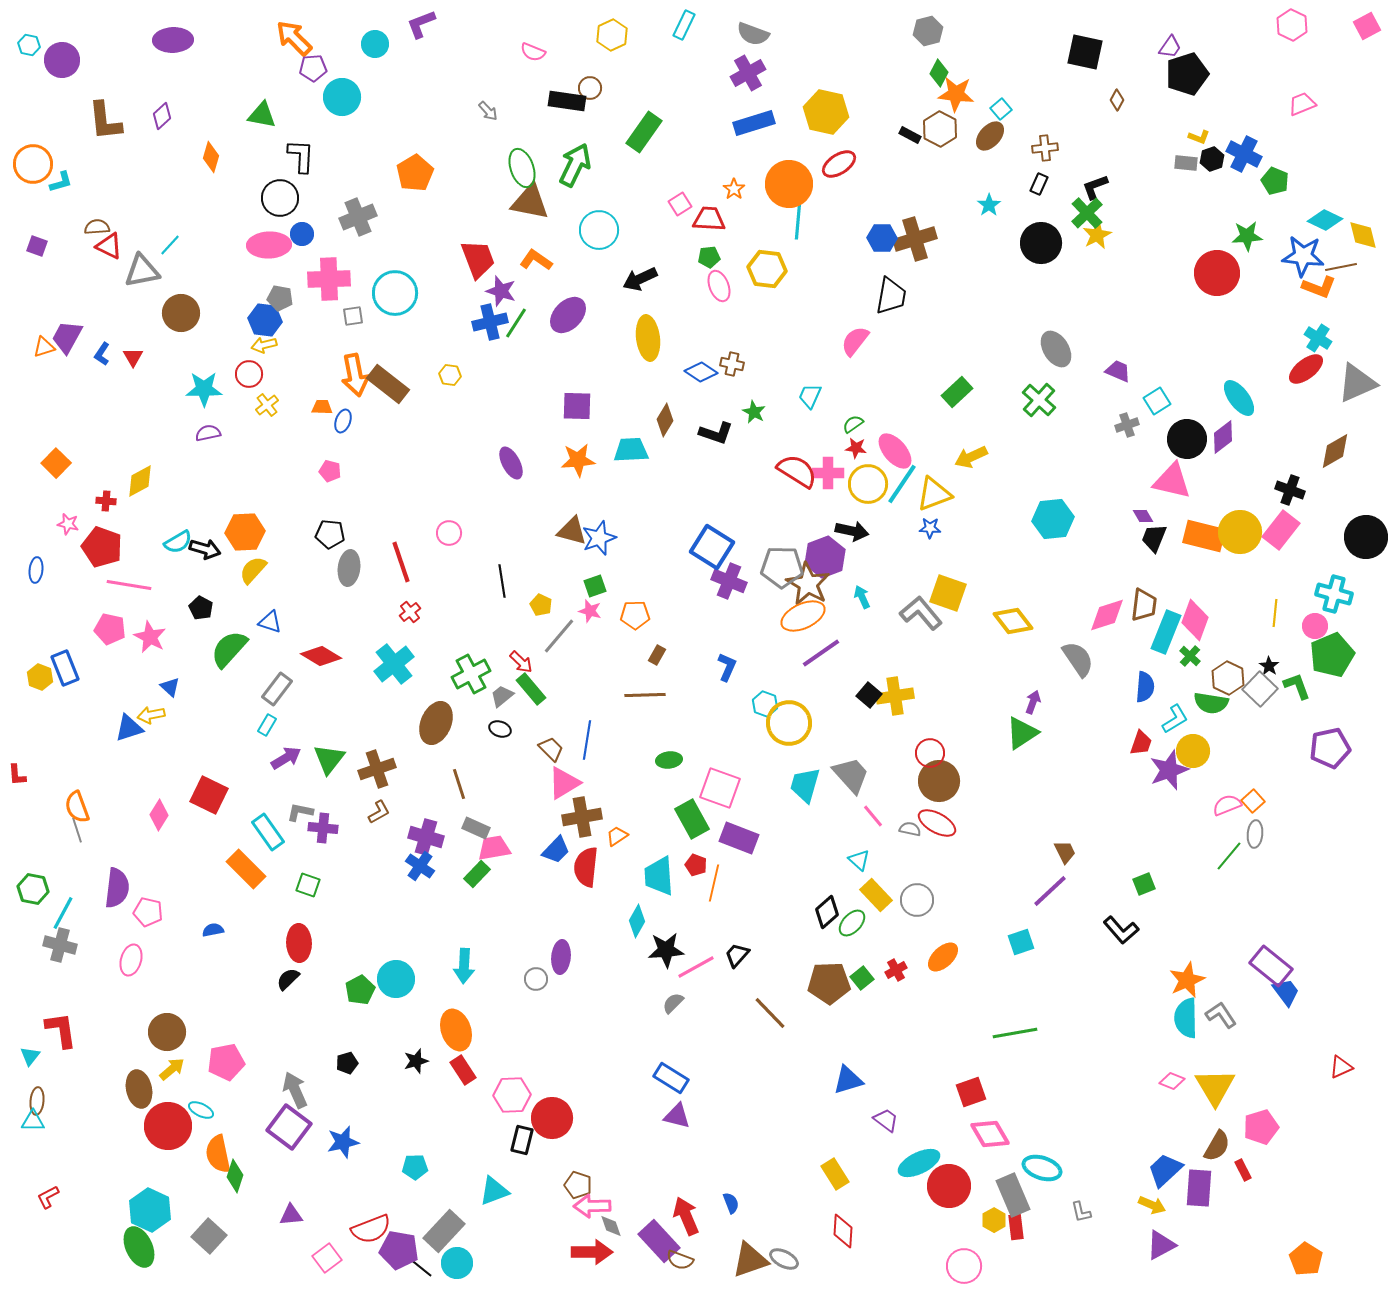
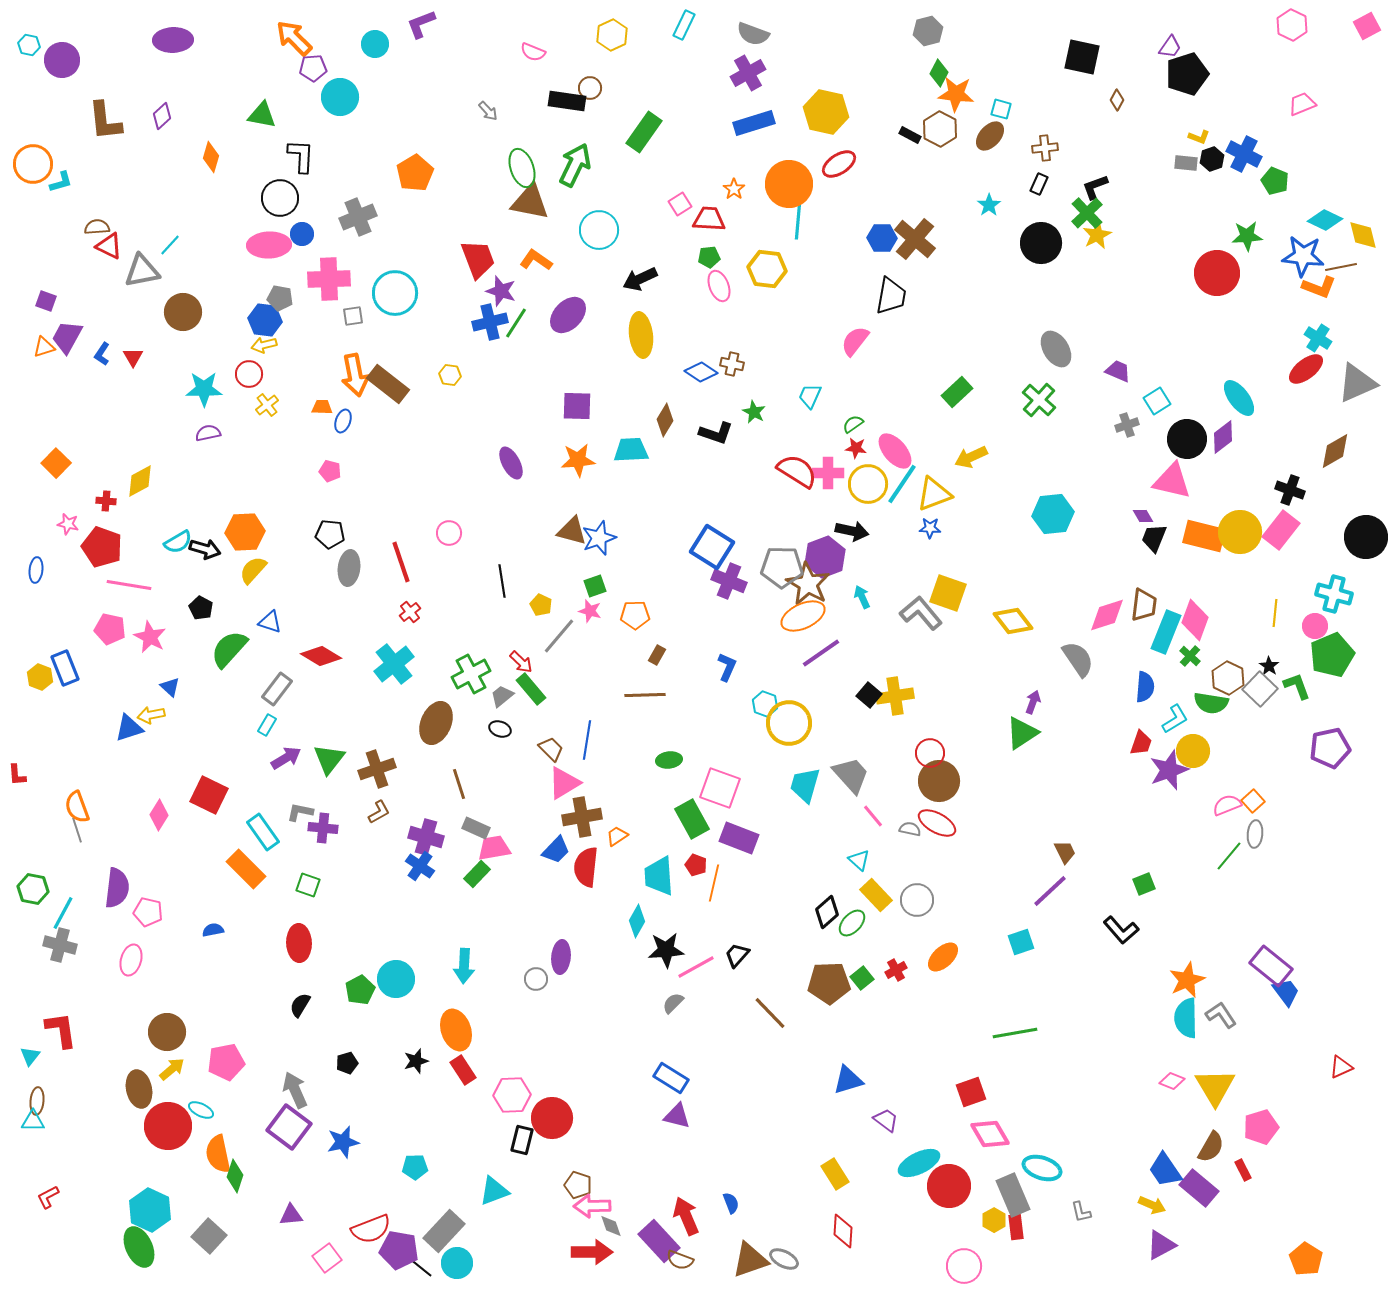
black square at (1085, 52): moved 3 px left, 5 px down
cyan circle at (342, 97): moved 2 px left
cyan square at (1001, 109): rotated 35 degrees counterclockwise
brown cross at (915, 239): rotated 33 degrees counterclockwise
purple square at (37, 246): moved 9 px right, 55 px down
brown circle at (181, 313): moved 2 px right, 1 px up
yellow ellipse at (648, 338): moved 7 px left, 3 px up
cyan hexagon at (1053, 519): moved 5 px up
cyan rectangle at (268, 832): moved 5 px left
black semicircle at (288, 979): moved 12 px right, 26 px down; rotated 15 degrees counterclockwise
brown semicircle at (1217, 1146): moved 6 px left, 1 px down
blue trapezoid at (1165, 1170): rotated 81 degrees counterclockwise
purple rectangle at (1199, 1188): rotated 54 degrees counterclockwise
